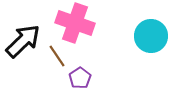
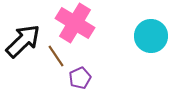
pink cross: rotated 12 degrees clockwise
brown line: moved 1 px left
purple pentagon: rotated 10 degrees clockwise
